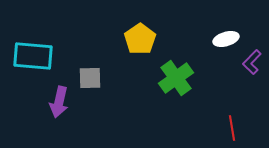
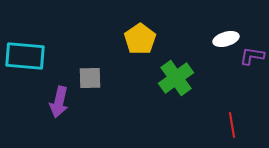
cyan rectangle: moved 8 px left
purple L-shape: moved 6 px up; rotated 55 degrees clockwise
red line: moved 3 px up
